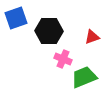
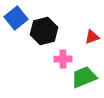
blue square: rotated 20 degrees counterclockwise
black hexagon: moved 5 px left; rotated 16 degrees counterclockwise
pink cross: rotated 24 degrees counterclockwise
